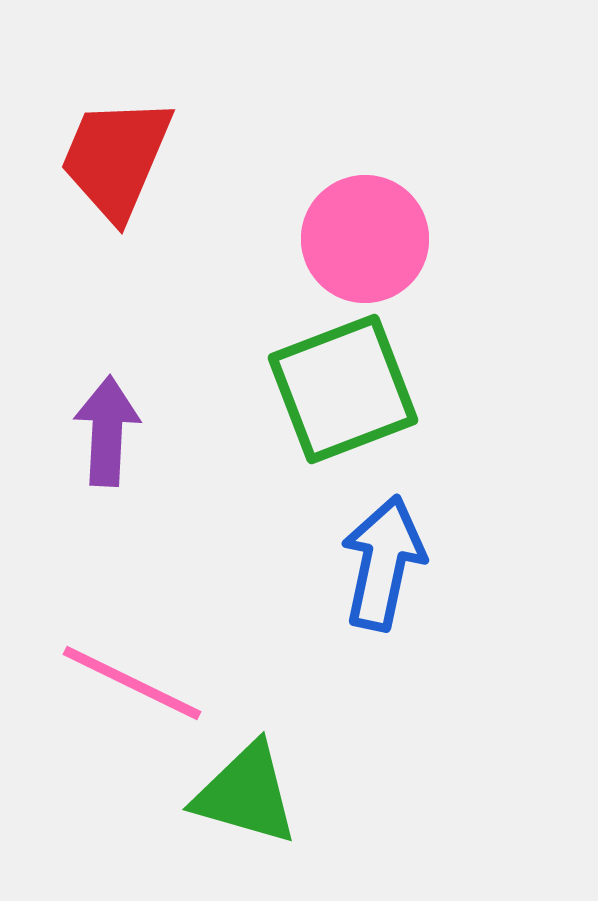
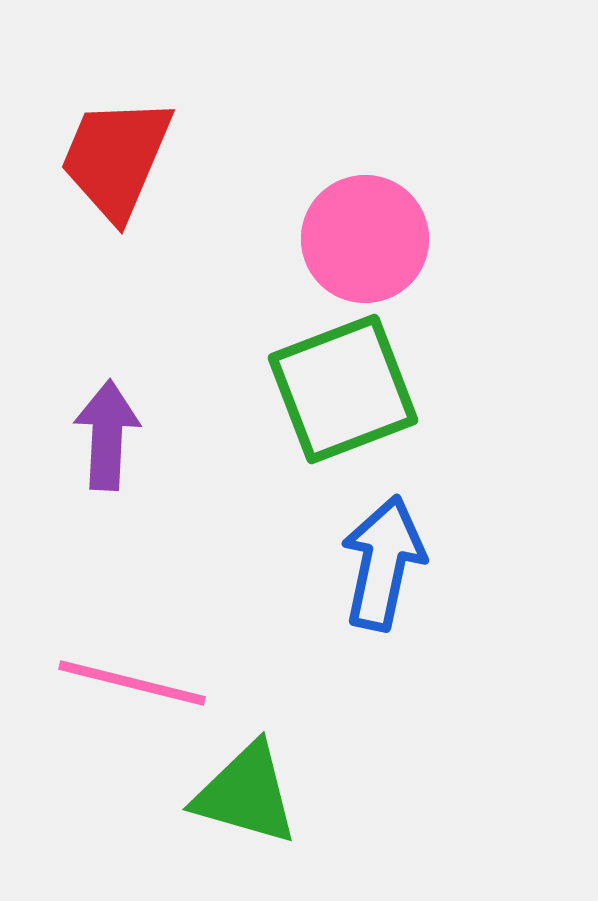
purple arrow: moved 4 px down
pink line: rotated 12 degrees counterclockwise
